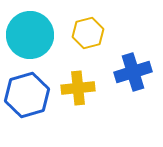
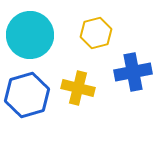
yellow hexagon: moved 8 px right
blue cross: rotated 6 degrees clockwise
yellow cross: rotated 20 degrees clockwise
